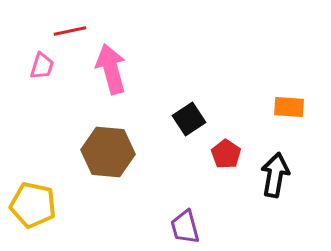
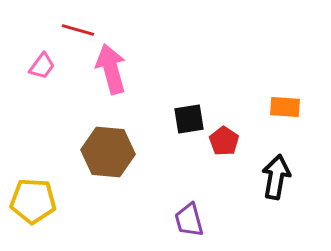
red line: moved 8 px right, 1 px up; rotated 28 degrees clockwise
pink trapezoid: rotated 20 degrees clockwise
orange rectangle: moved 4 px left
black square: rotated 24 degrees clockwise
red pentagon: moved 2 px left, 13 px up
black arrow: moved 1 px right, 2 px down
yellow pentagon: moved 4 px up; rotated 9 degrees counterclockwise
purple trapezoid: moved 4 px right, 7 px up
